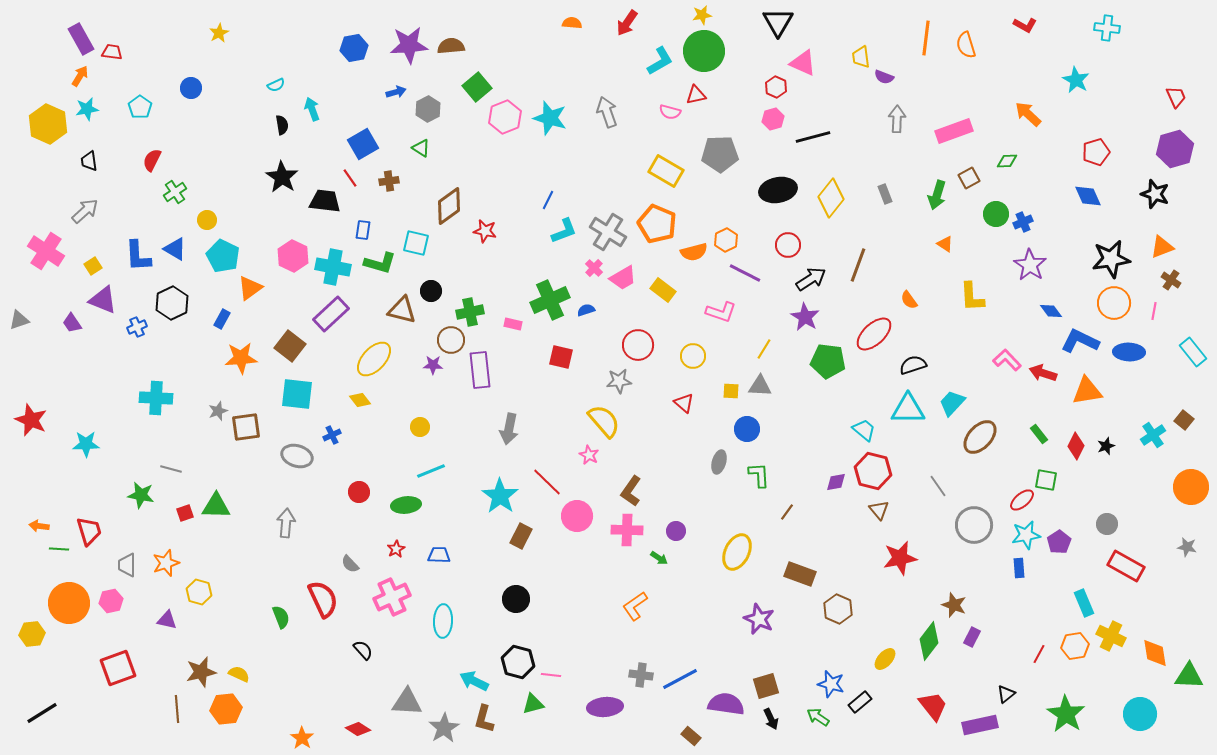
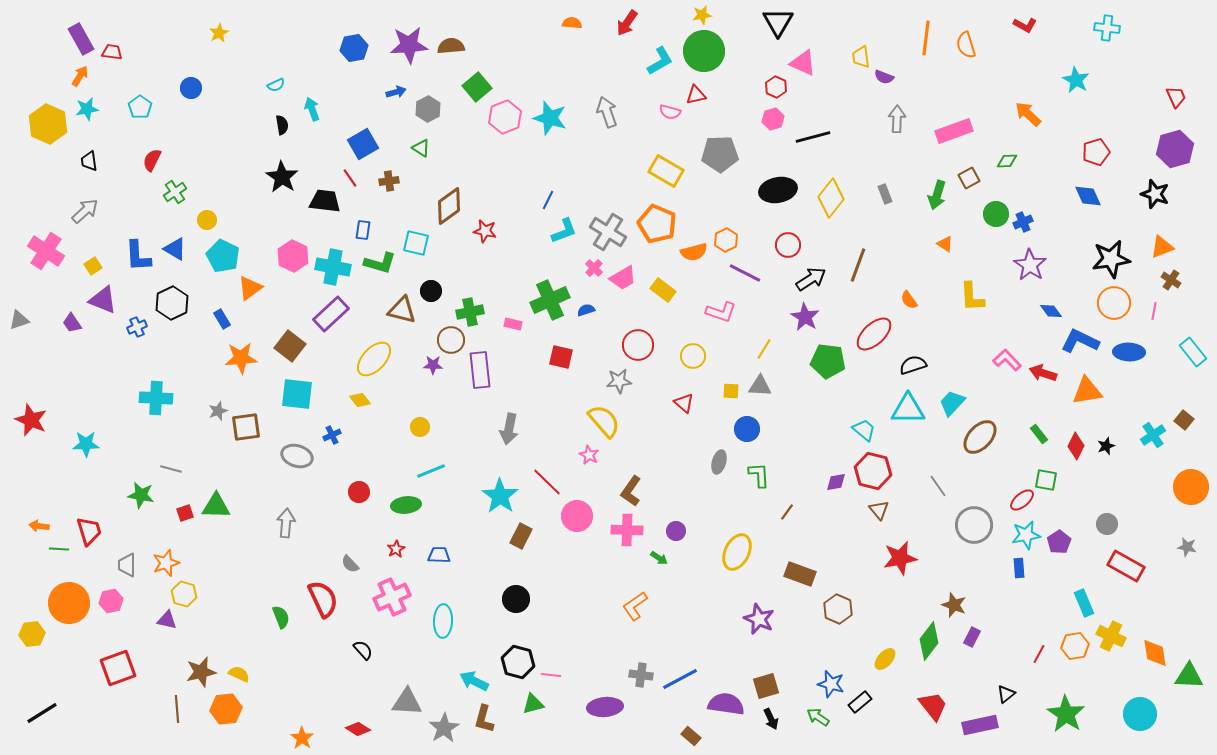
blue rectangle at (222, 319): rotated 60 degrees counterclockwise
yellow hexagon at (199, 592): moved 15 px left, 2 px down
